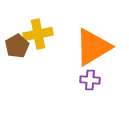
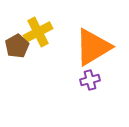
yellow cross: moved 2 px up; rotated 16 degrees counterclockwise
purple cross: rotated 18 degrees counterclockwise
